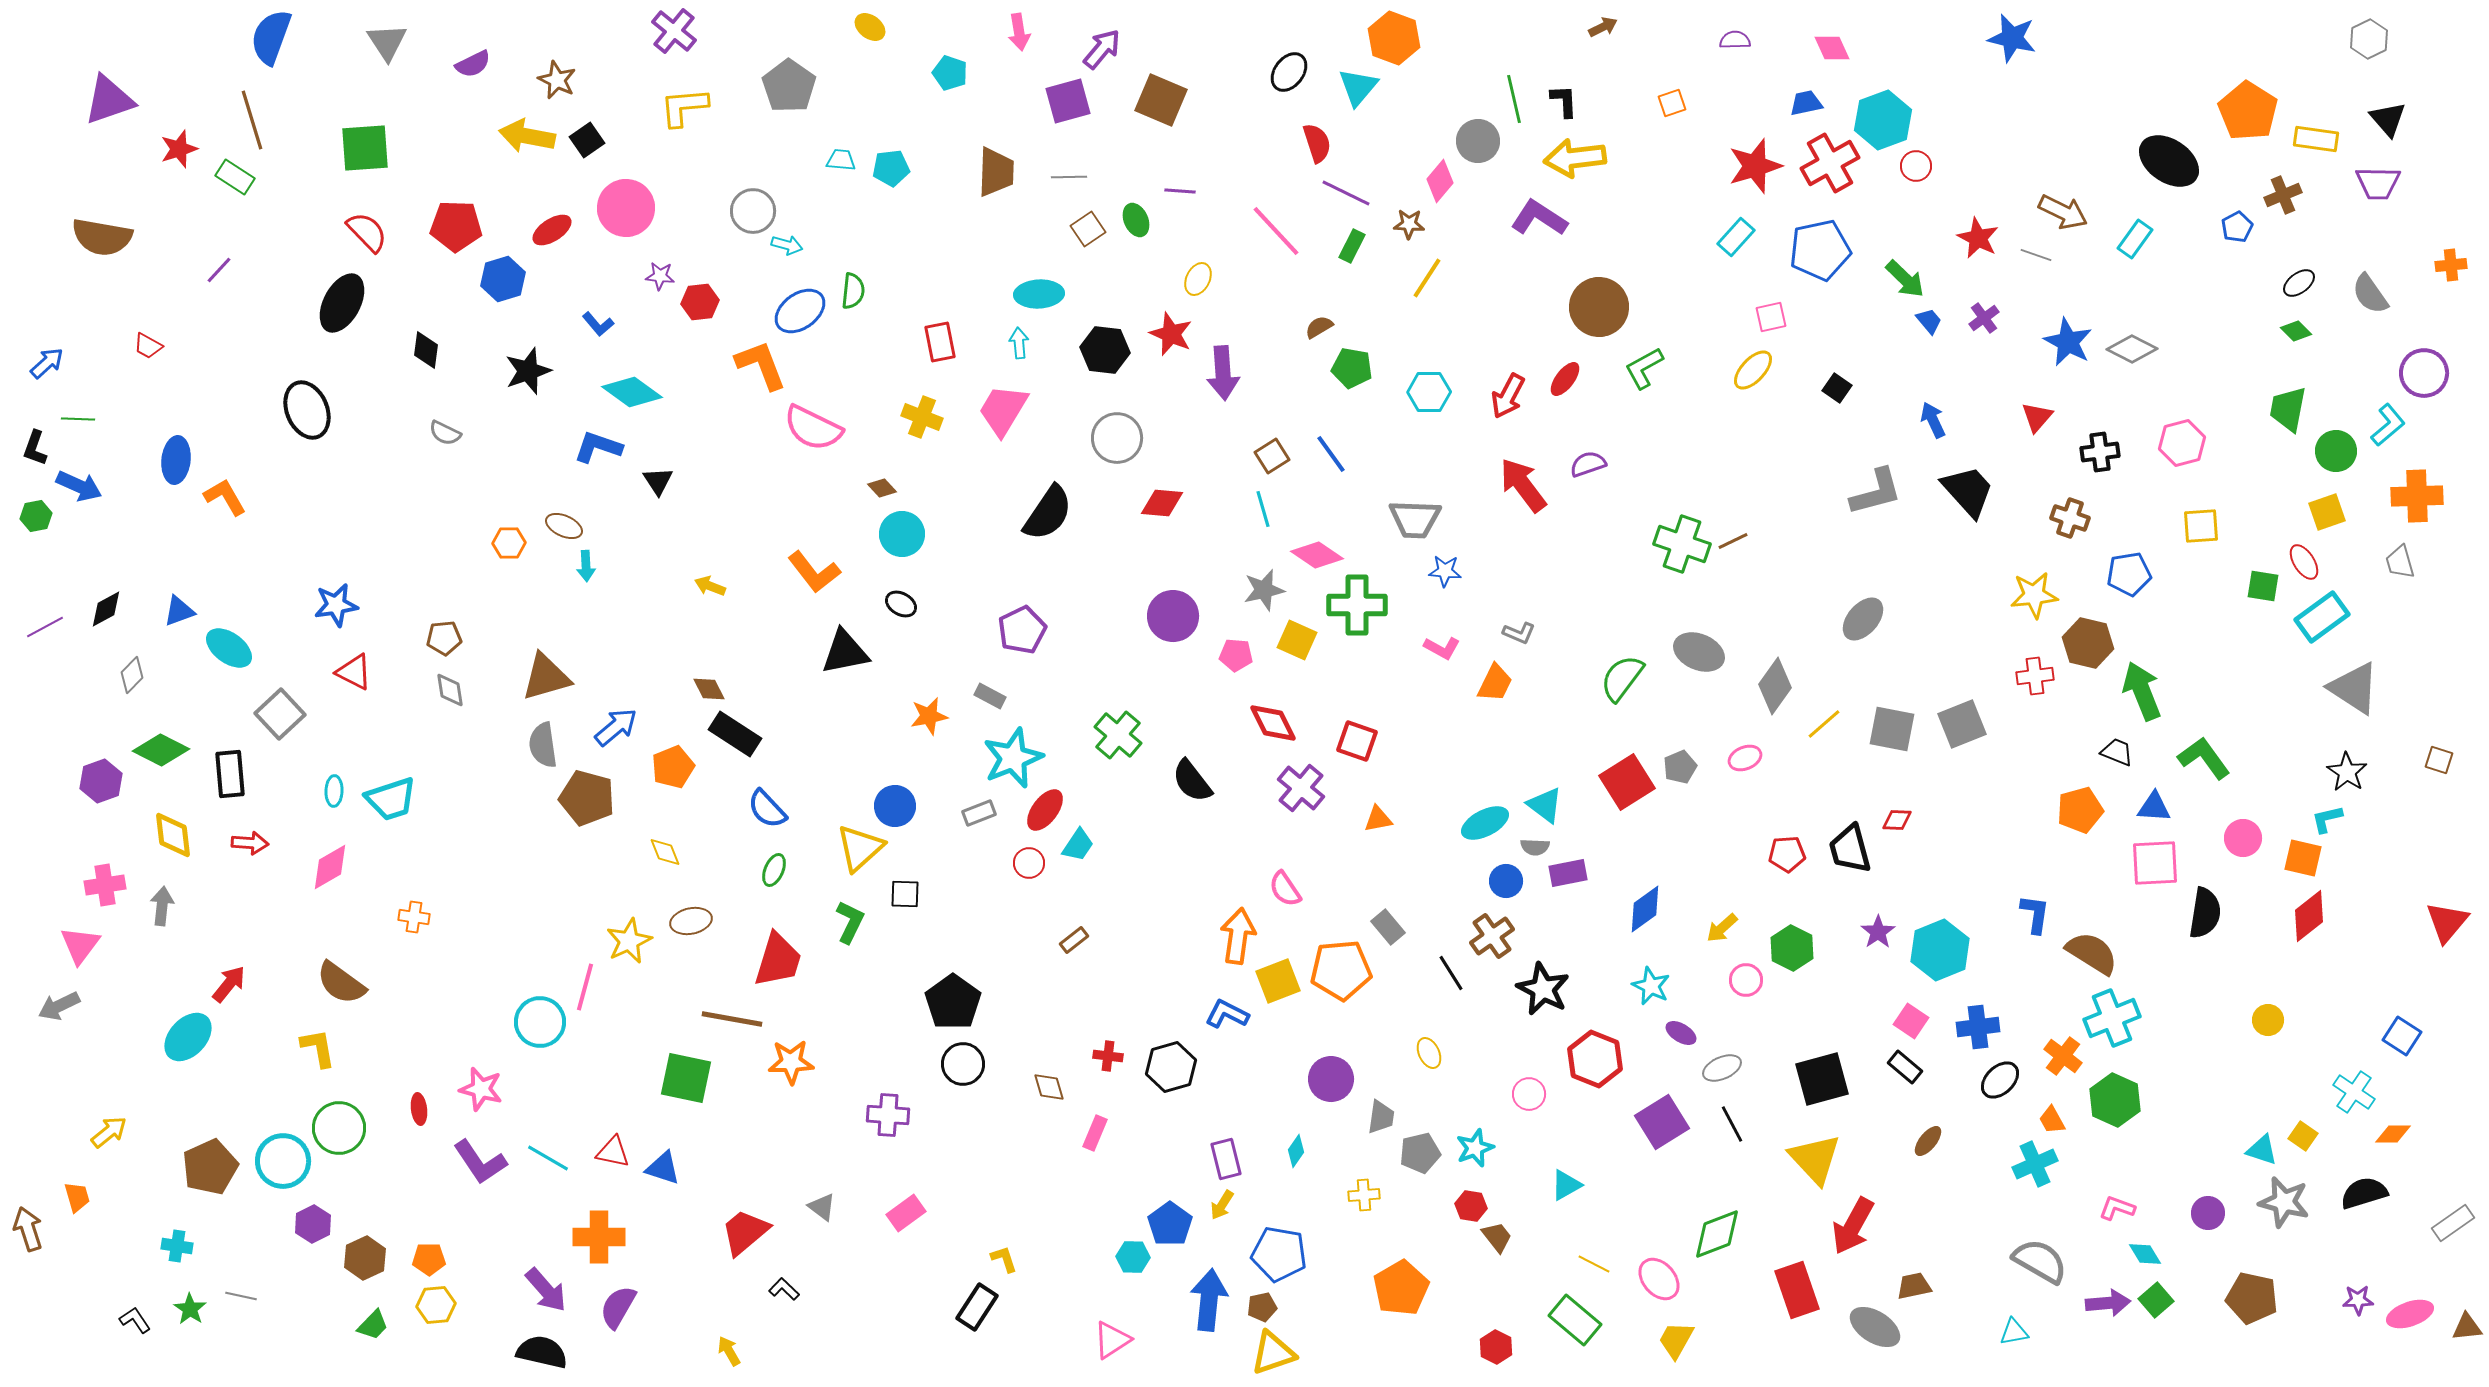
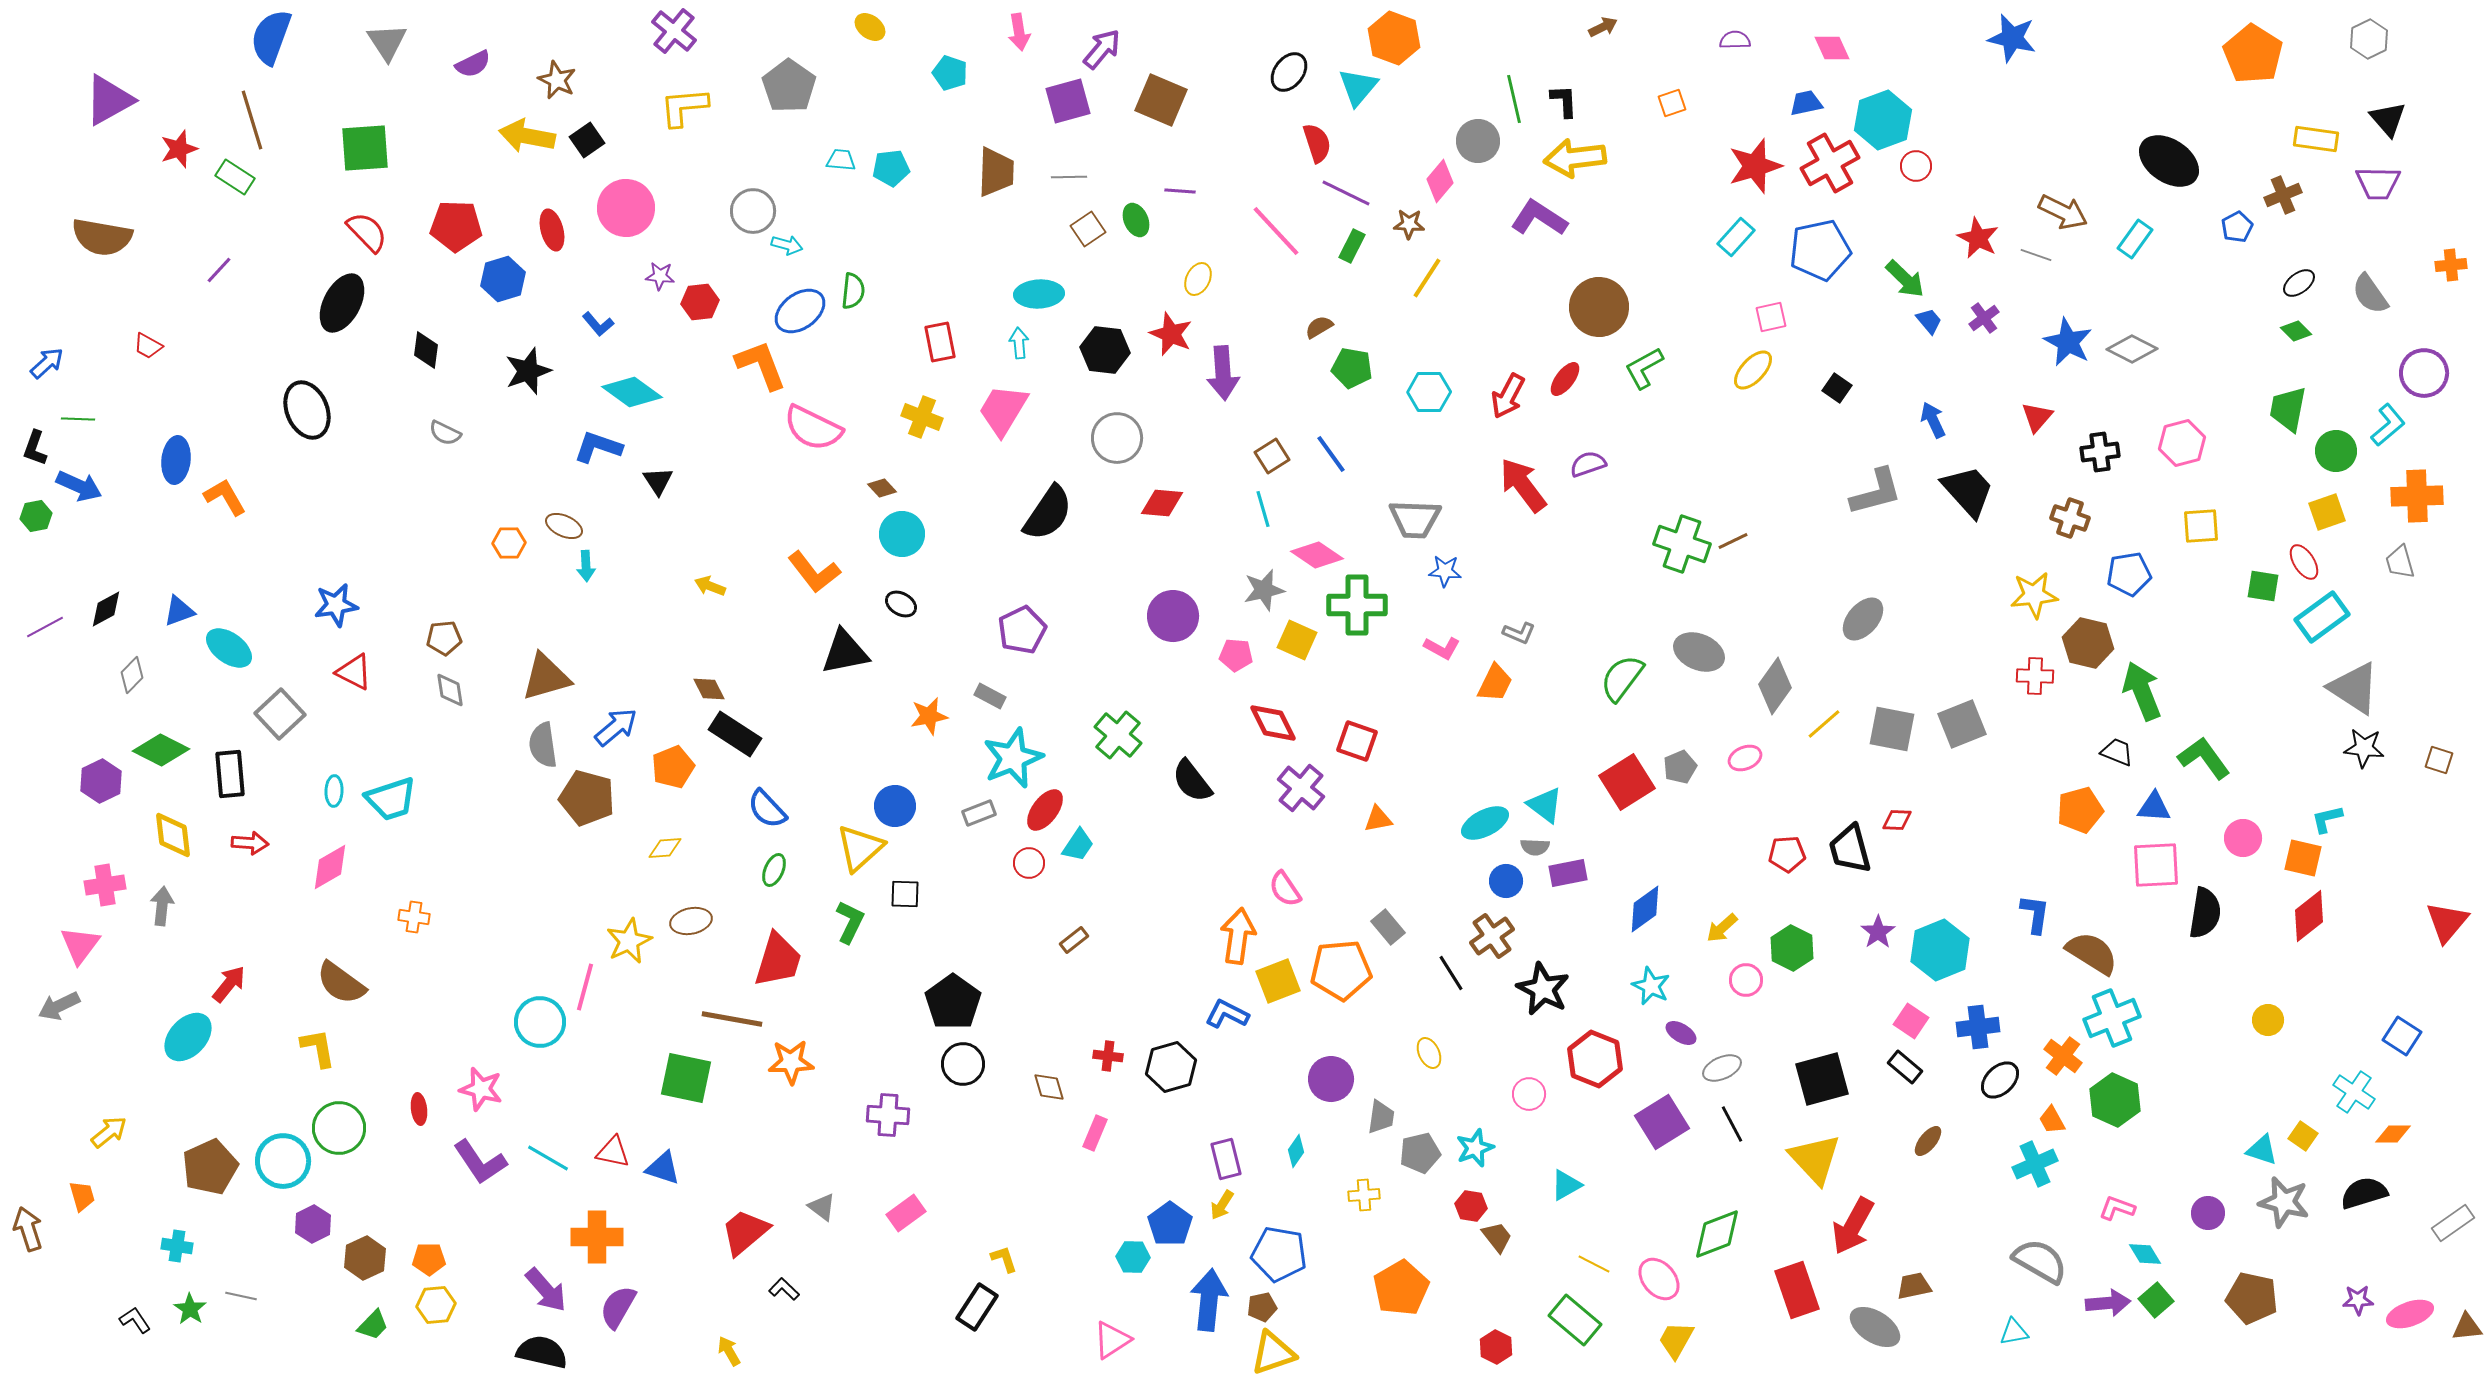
purple triangle at (109, 100): rotated 10 degrees counterclockwise
orange pentagon at (2248, 111): moved 5 px right, 57 px up
red ellipse at (552, 230): rotated 72 degrees counterclockwise
red cross at (2035, 676): rotated 9 degrees clockwise
black star at (2347, 772): moved 17 px right, 24 px up; rotated 27 degrees counterclockwise
purple hexagon at (101, 781): rotated 6 degrees counterclockwise
yellow diamond at (665, 852): moved 4 px up; rotated 72 degrees counterclockwise
pink square at (2155, 863): moved 1 px right, 2 px down
orange trapezoid at (77, 1197): moved 5 px right, 1 px up
orange cross at (599, 1237): moved 2 px left
